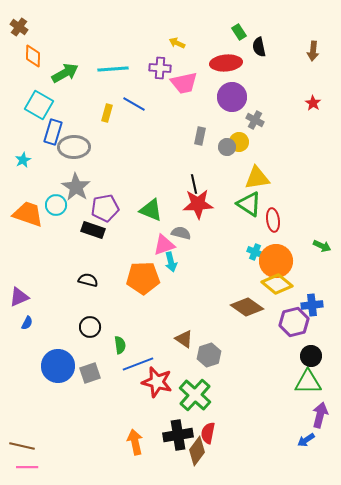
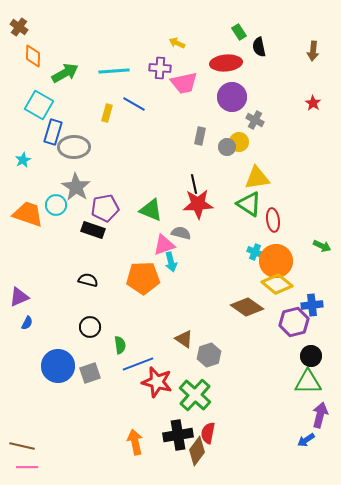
cyan line at (113, 69): moved 1 px right, 2 px down
